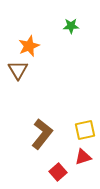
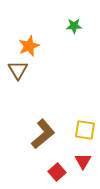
green star: moved 3 px right
yellow square: rotated 20 degrees clockwise
brown L-shape: moved 1 px right; rotated 12 degrees clockwise
red triangle: moved 4 px down; rotated 42 degrees counterclockwise
red square: moved 1 px left
